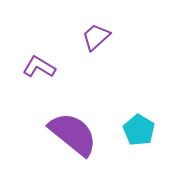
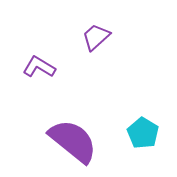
cyan pentagon: moved 4 px right, 3 px down
purple semicircle: moved 7 px down
